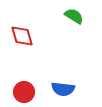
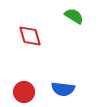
red diamond: moved 8 px right
